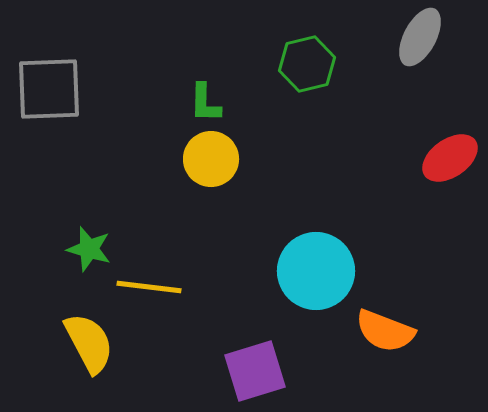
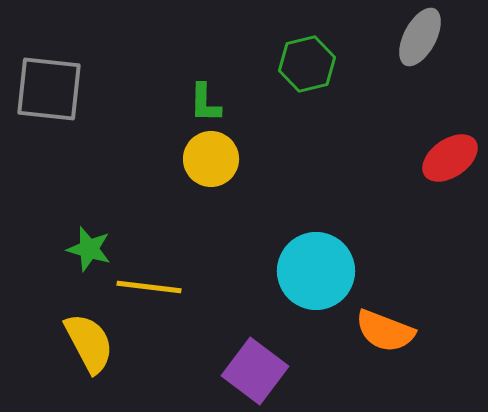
gray square: rotated 8 degrees clockwise
purple square: rotated 36 degrees counterclockwise
